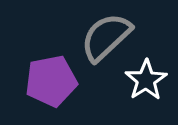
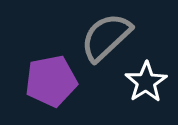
white star: moved 2 px down
